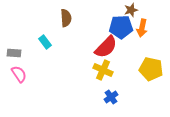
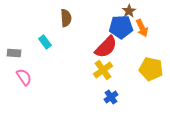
brown star: moved 2 px left, 1 px down; rotated 16 degrees counterclockwise
orange arrow: rotated 36 degrees counterclockwise
yellow cross: rotated 30 degrees clockwise
pink semicircle: moved 5 px right, 3 px down
